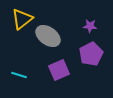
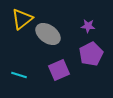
purple star: moved 2 px left
gray ellipse: moved 2 px up
